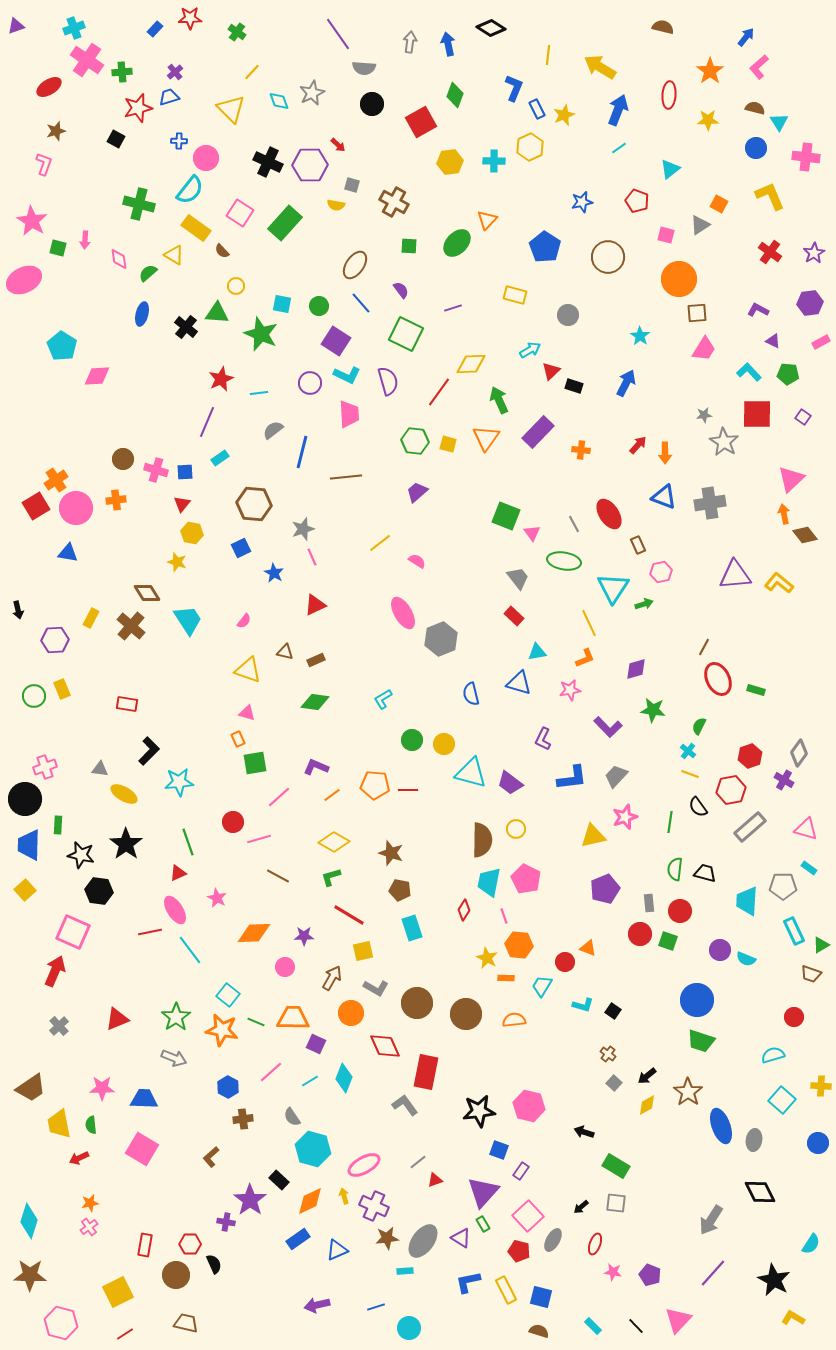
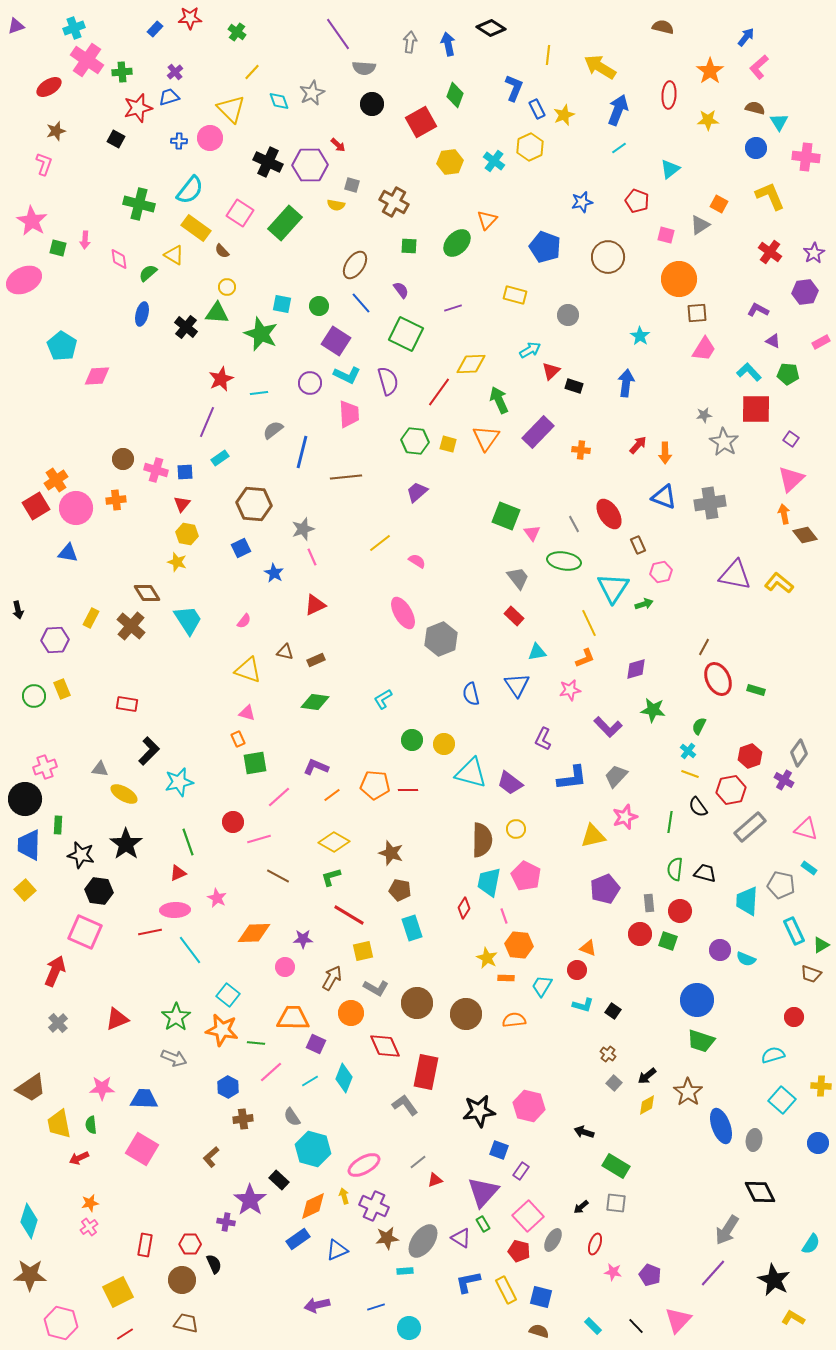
pink circle at (206, 158): moved 4 px right, 20 px up
cyan cross at (494, 161): rotated 35 degrees clockwise
blue pentagon at (545, 247): rotated 12 degrees counterclockwise
yellow circle at (236, 286): moved 9 px left, 1 px down
purple hexagon at (810, 303): moved 5 px left, 11 px up
blue arrow at (626, 383): rotated 20 degrees counterclockwise
red square at (757, 414): moved 1 px left, 5 px up
purple square at (803, 417): moved 12 px left, 22 px down
yellow hexagon at (192, 533): moved 5 px left, 1 px down
purple triangle at (735, 575): rotated 16 degrees clockwise
blue triangle at (519, 683): moved 2 px left, 2 px down; rotated 40 degrees clockwise
cyan star at (179, 782): rotated 8 degrees counterclockwise
pink pentagon at (526, 879): moved 3 px up
gray pentagon at (783, 886): moved 2 px left, 1 px up; rotated 12 degrees clockwise
pink ellipse at (175, 910): rotated 60 degrees counterclockwise
red diamond at (464, 910): moved 2 px up
pink square at (73, 932): moved 12 px right
purple star at (304, 936): moved 1 px left, 3 px down
red circle at (565, 962): moved 12 px right, 8 px down
green line at (256, 1022): moved 21 px down; rotated 18 degrees counterclockwise
gray cross at (59, 1026): moved 1 px left, 3 px up
orange diamond at (310, 1201): moved 3 px right, 5 px down
gray arrow at (711, 1220): moved 16 px right, 10 px down
brown circle at (176, 1275): moved 6 px right, 5 px down
